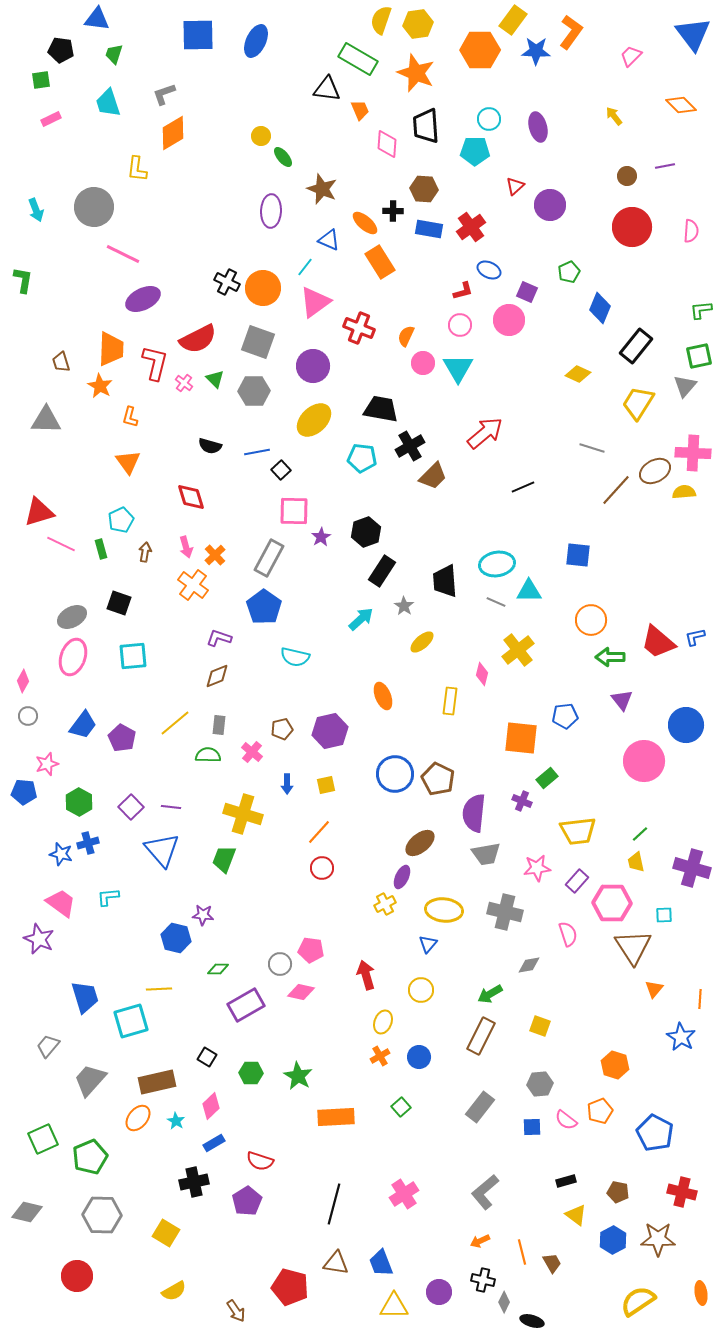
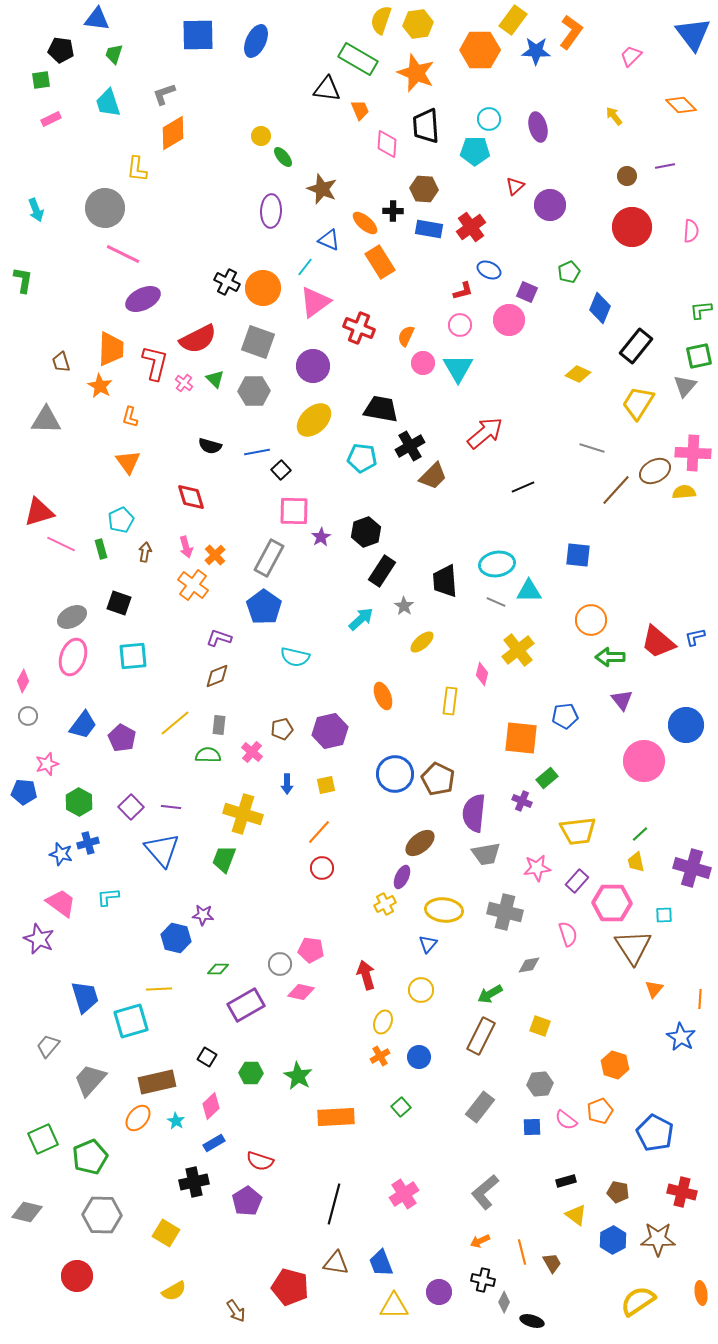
gray circle at (94, 207): moved 11 px right, 1 px down
